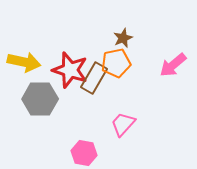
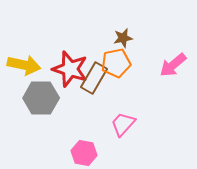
brown star: rotated 12 degrees clockwise
yellow arrow: moved 3 px down
red star: moved 1 px up
gray hexagon: moved 1 px right, 1 px up
